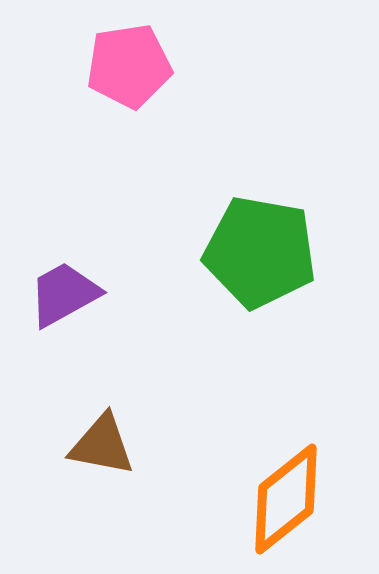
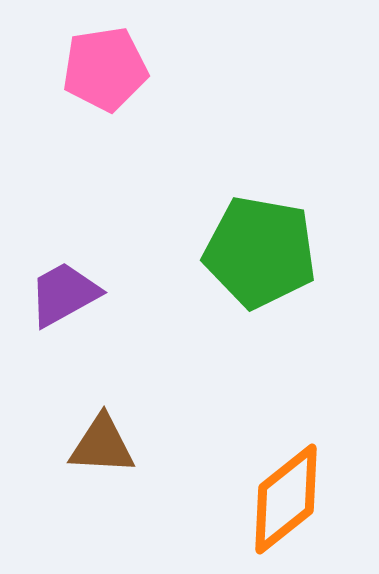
pink pentagon: moved 24 px left, 3 px down
brown triangle: rotated 8 degrees counterclockwise
